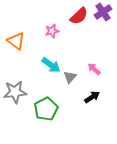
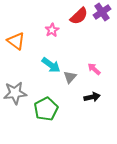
purple cross: moved 1 px left
pink star: moved 1 px up; rotated 16 degrees counterclockwise
gray star: moved 1 px down
black arrow: rotated 21 degrees clockwise
